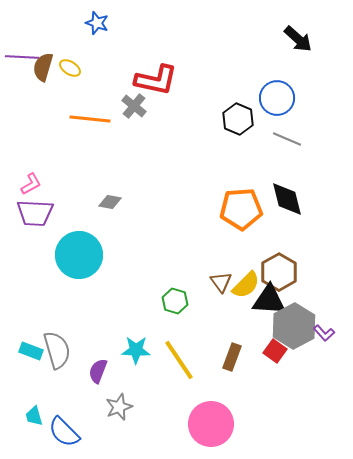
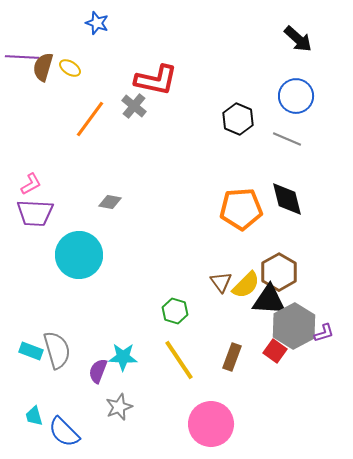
blue circle: moved 19 px right, 2 px up
orange line: rotated 60 degrees counterclockwise
green hexagon: moved 10 px down
purple L-shape: rotated 65 degrees counterclockwise
cyan star: moved 13 px left, 7 px down
